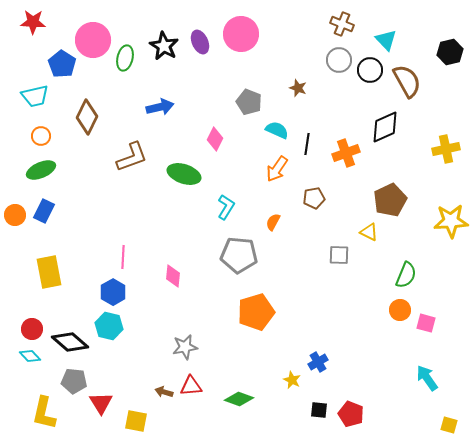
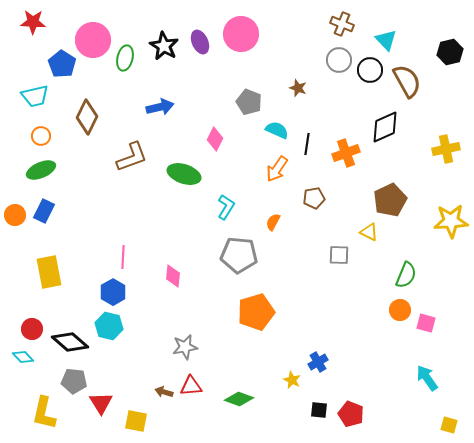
cyan diamond at (30, 356): moved 7 px left, 1 px down
